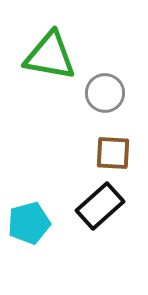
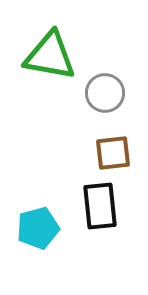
brown square: rotated 9 degrees counterclockwise
black rectangle: rotated 54 degrees counterclockwise
cyan pentagon: moved 9 px right, 5 px down
